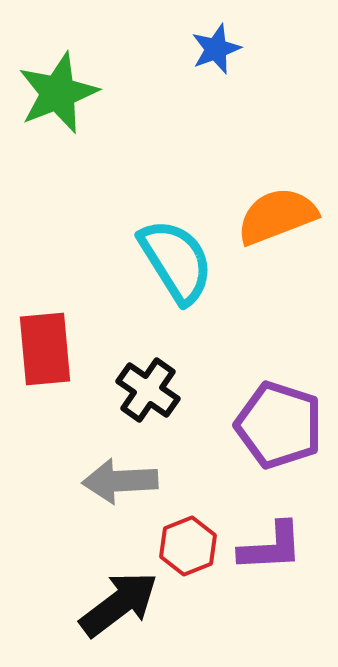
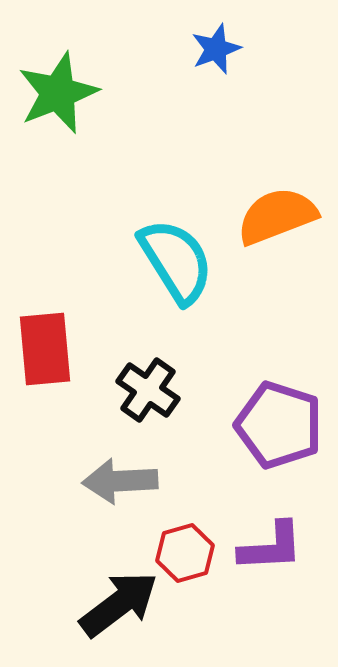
red hexagon: moved 3 px left, 7 px down; rotated 6 degrees clockwise
